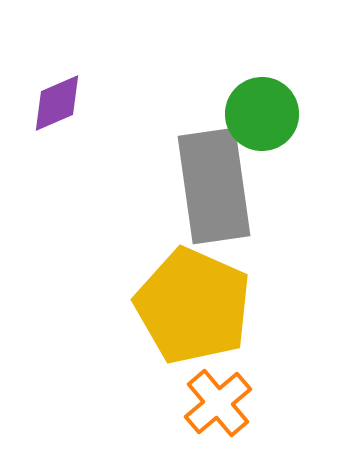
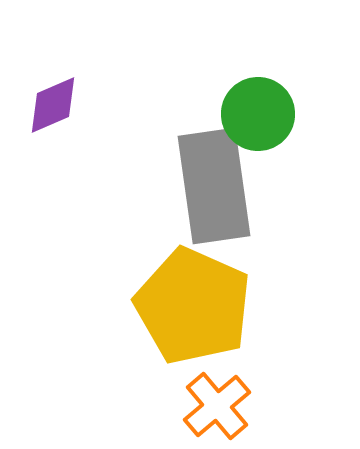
purple diamond: moved 4 px left, 2 px down
green circle: moved 4 px left
orange cross: moved 1 px left, 3 px down
